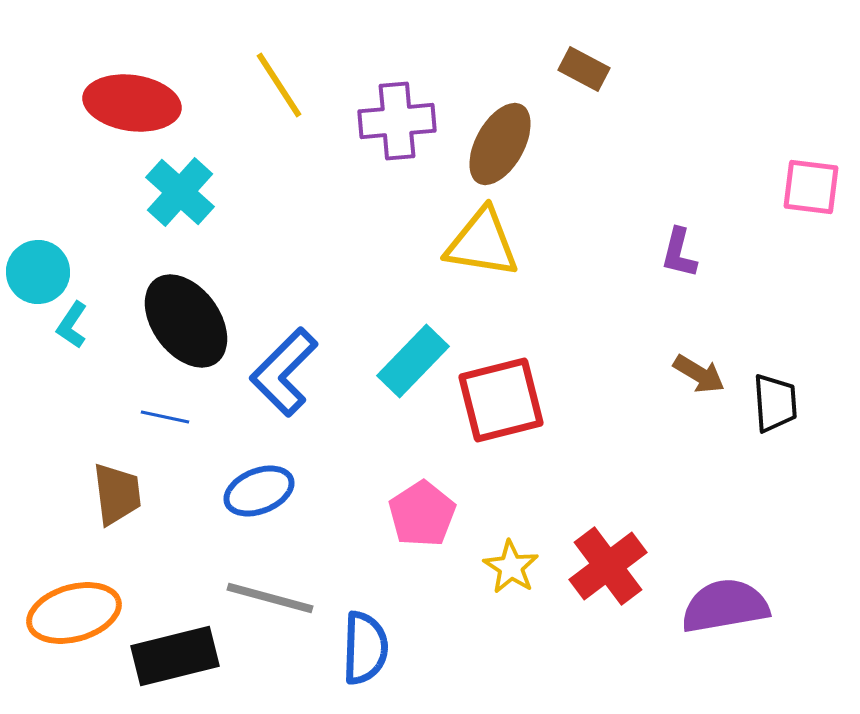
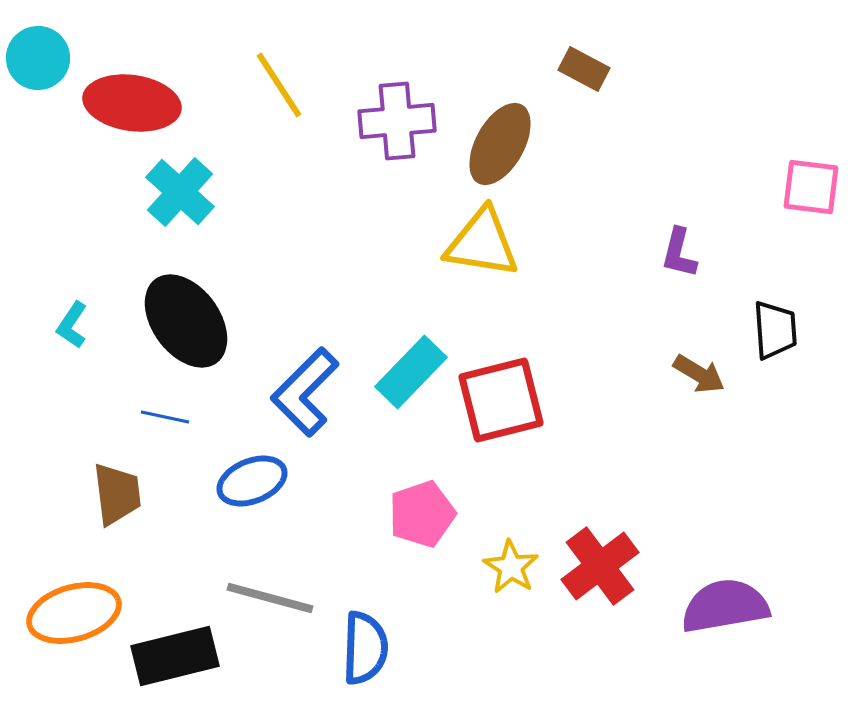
cyan circle: moved 214 px up
cyan rectangle: moved 2 px left, 11 px down
blue L-shape: moved 21 px right, 20 px down
black trapezoid: moved 73 px up
blue ellipse: moved 7 px left, 10 px up
pink pentagon: rotated 14 degrees clockwise
red cross: moved 8 px left
